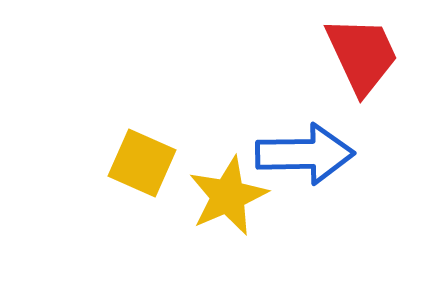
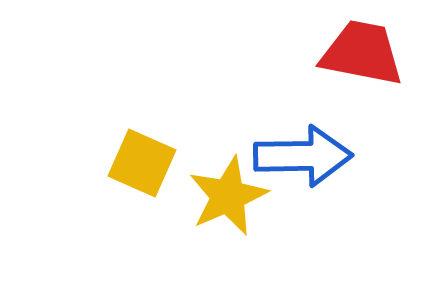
red trapezoid: moved 2 px up; rotated 54 degrees counterclockwise
blue arrow: moved 2 px left, 2 px down
